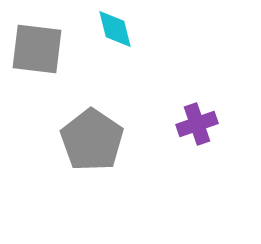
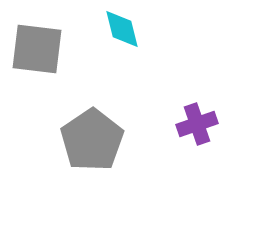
cyan diamond: moved 7 px right
gray pentagon: rotated 4 degrees clockwise
